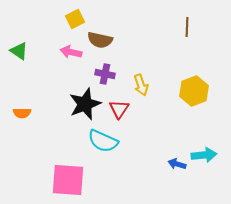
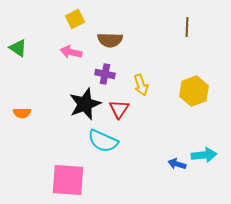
brown semicircle: moved 10 px right; rotated 10 degrees counterclockwise
green triangle: moved 1 px left, 3 px up
